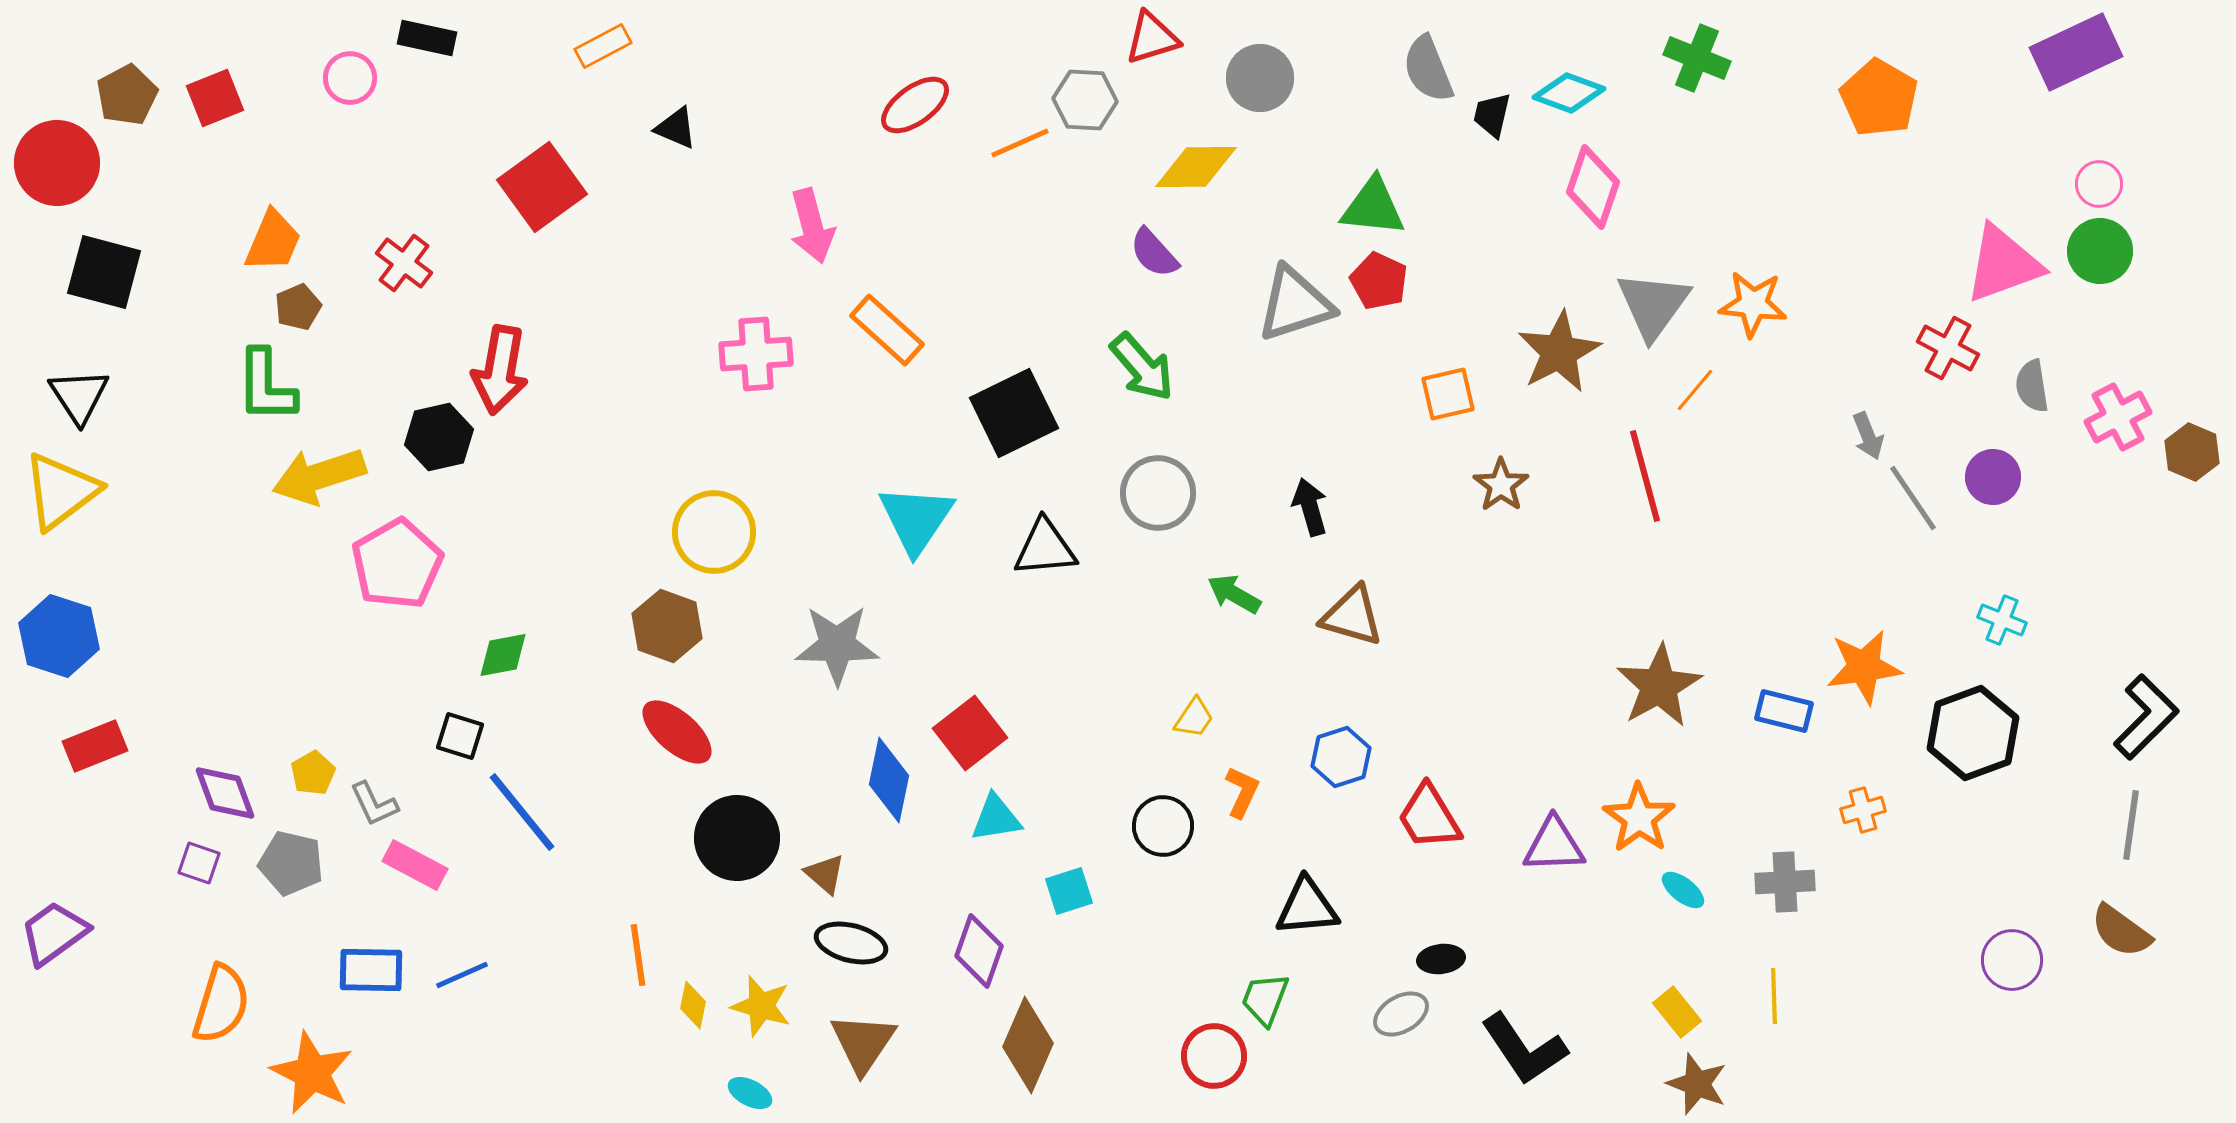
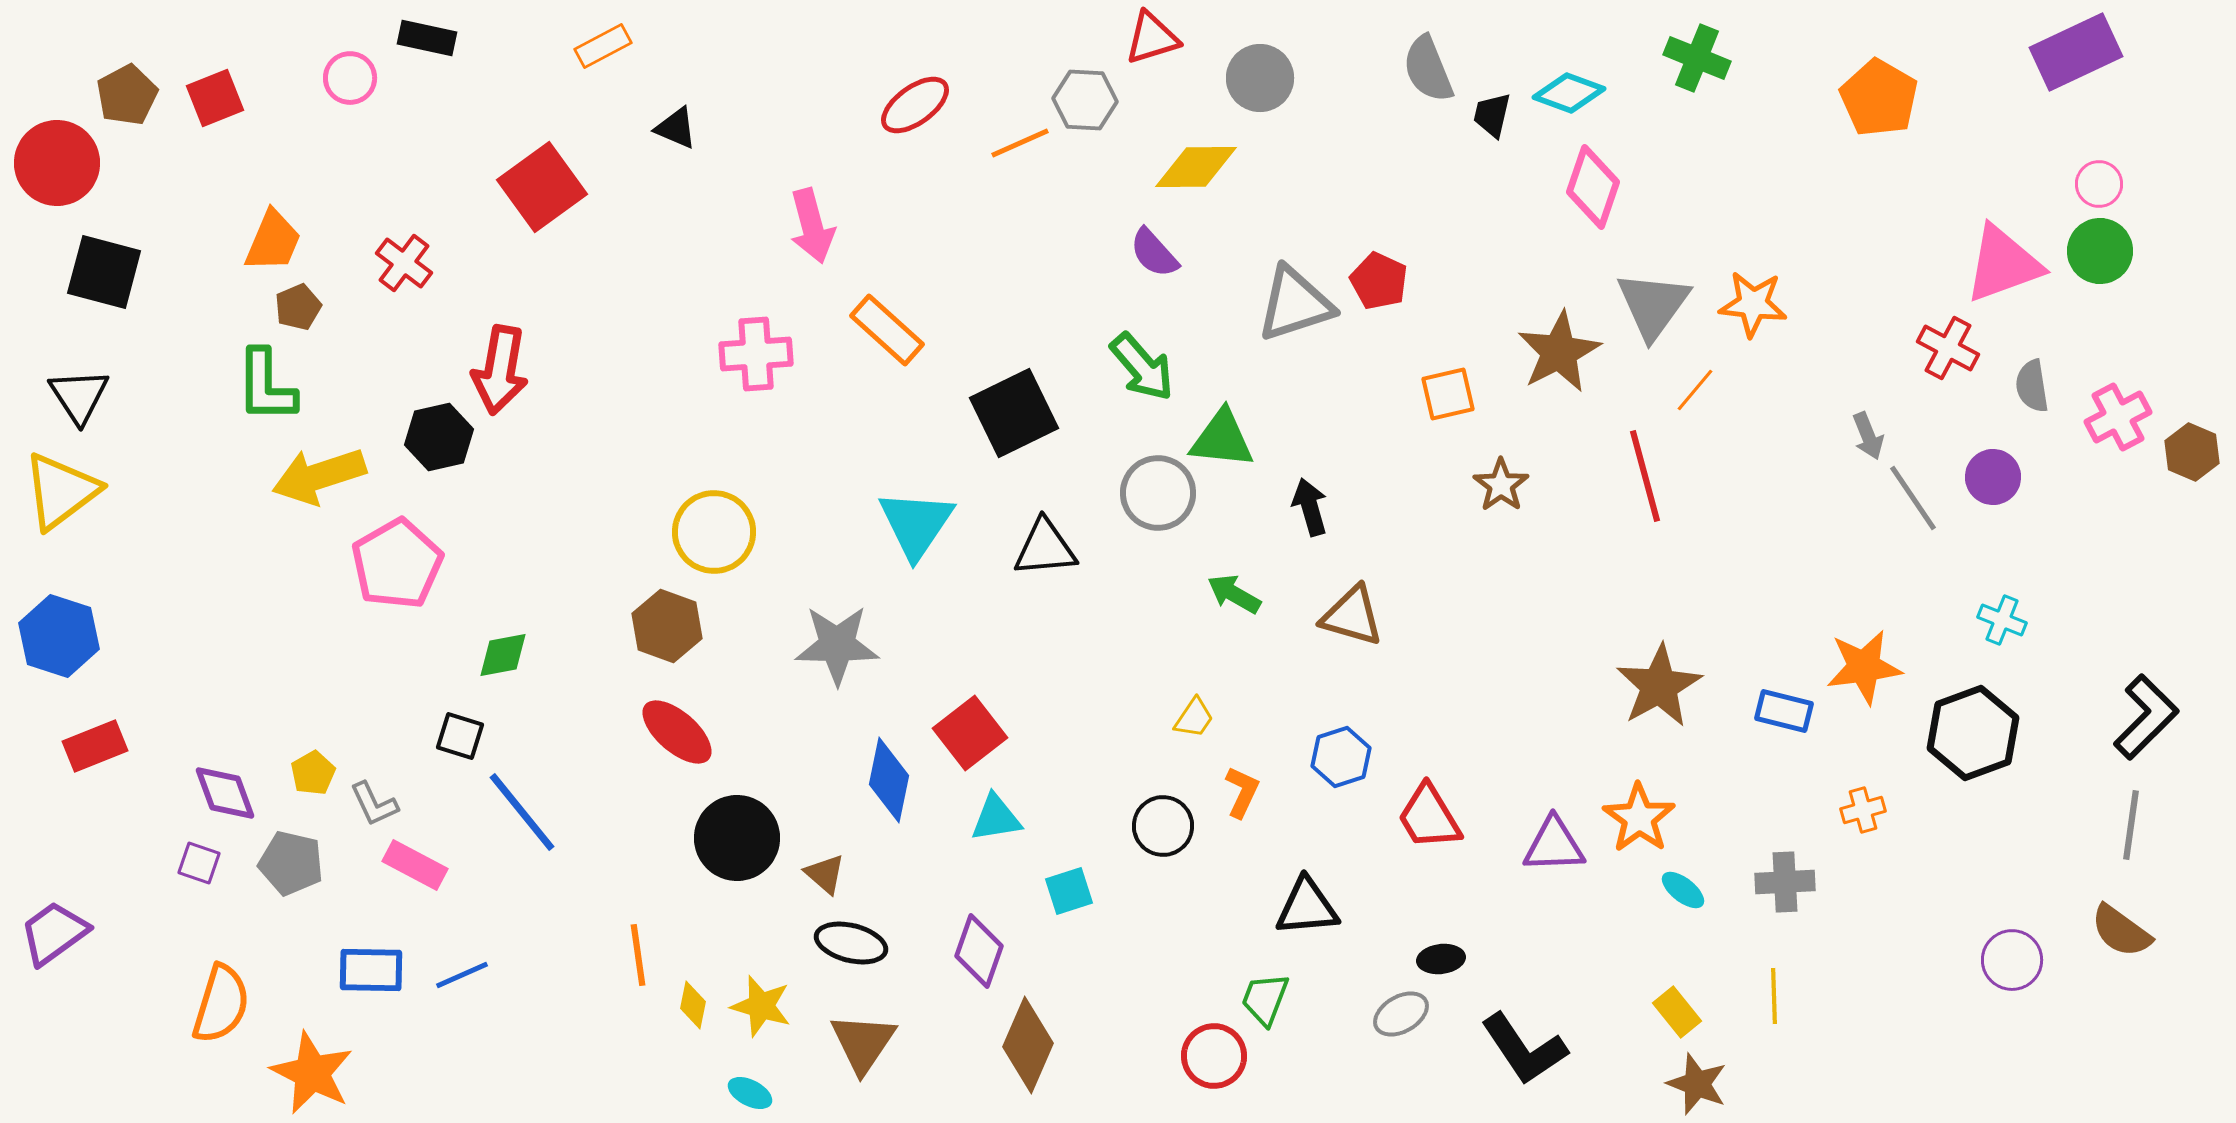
green triangle at (1373, 207): moved 151 px left, 232 px down
cyan triangle at (916, 519): moved 5 px down
